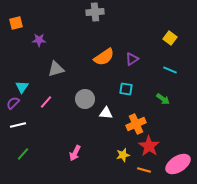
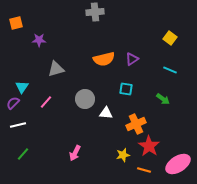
orange semicircle: moved 2 px down; rotated 20 degrees clockwise
